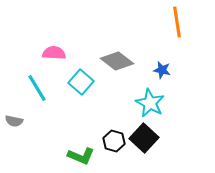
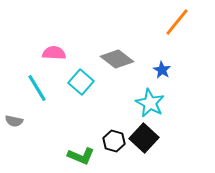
orange line: rotated 48 degrees clockwise
gray diamond: moved 2 px up
blue star: rotated 18 degrees clockwise
